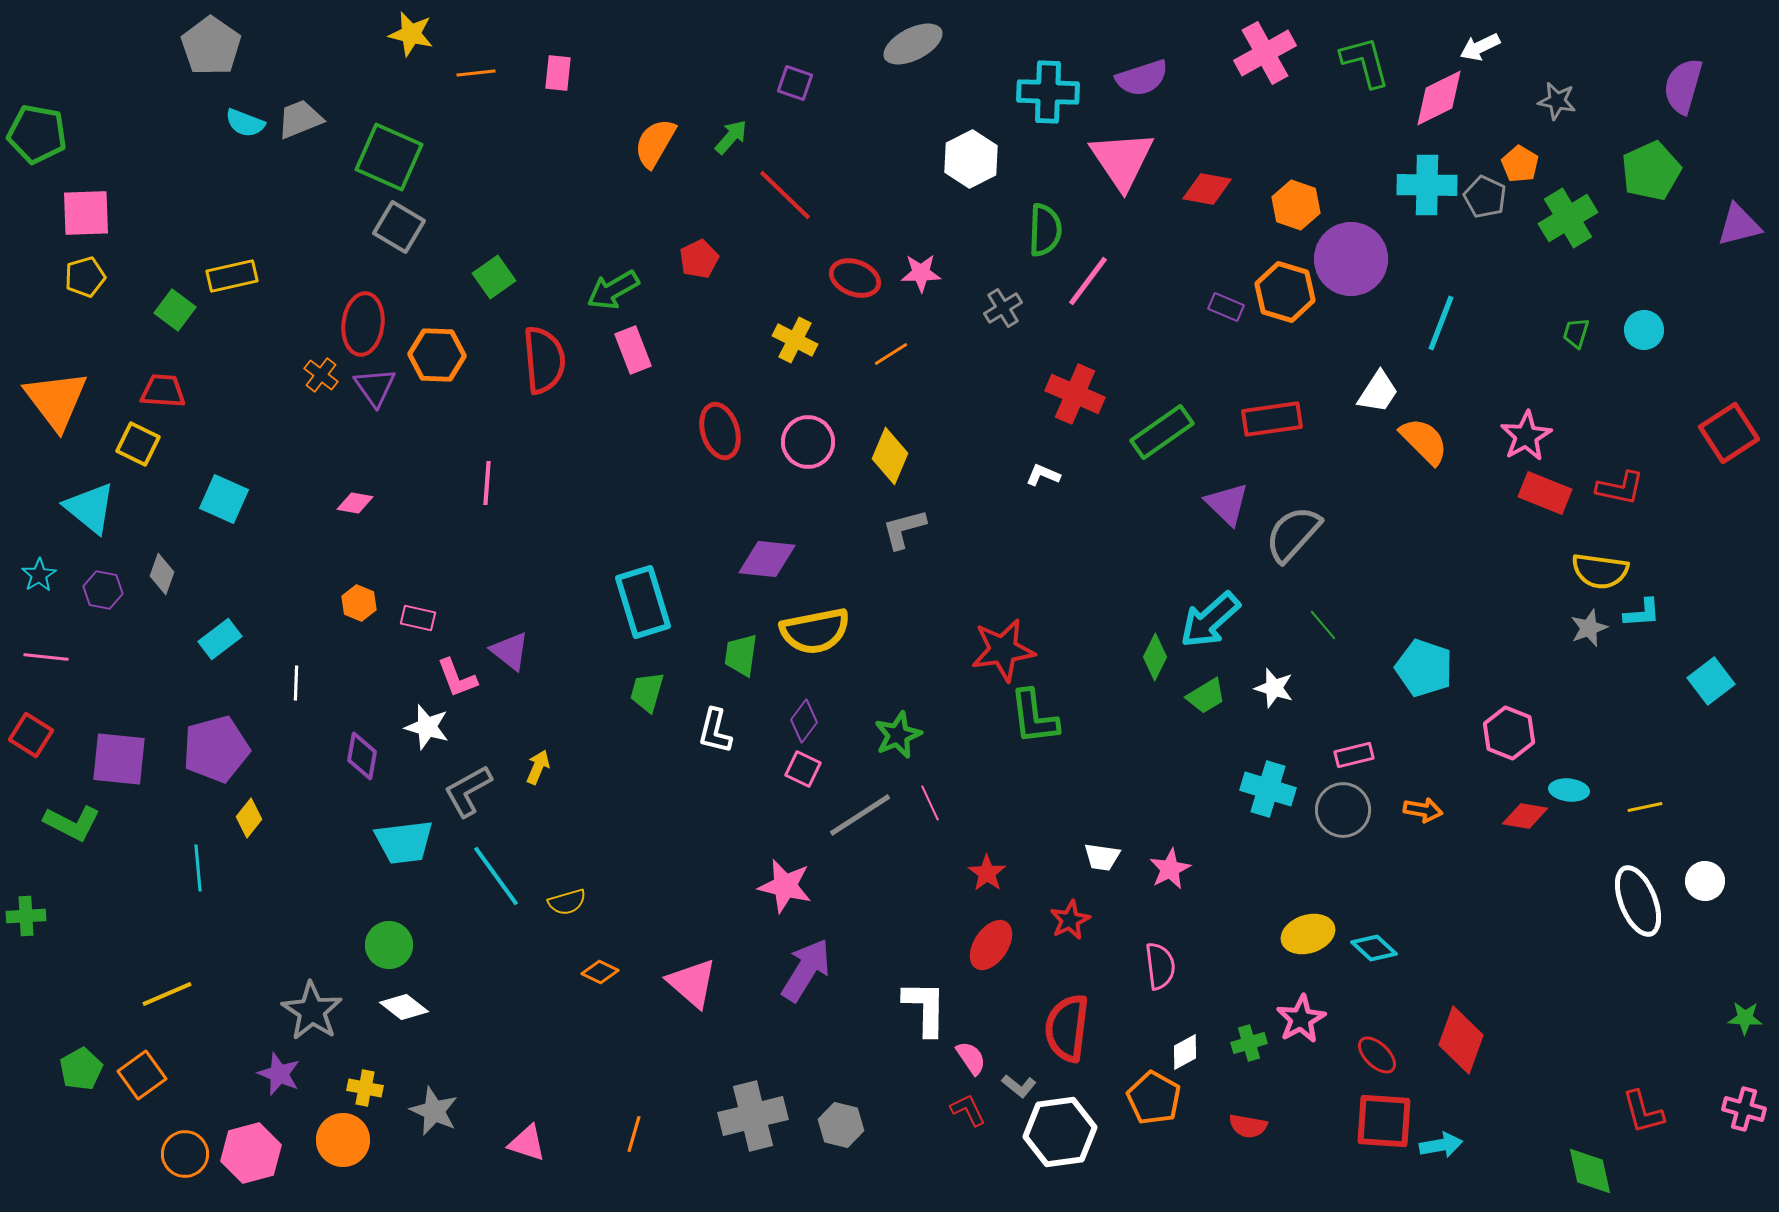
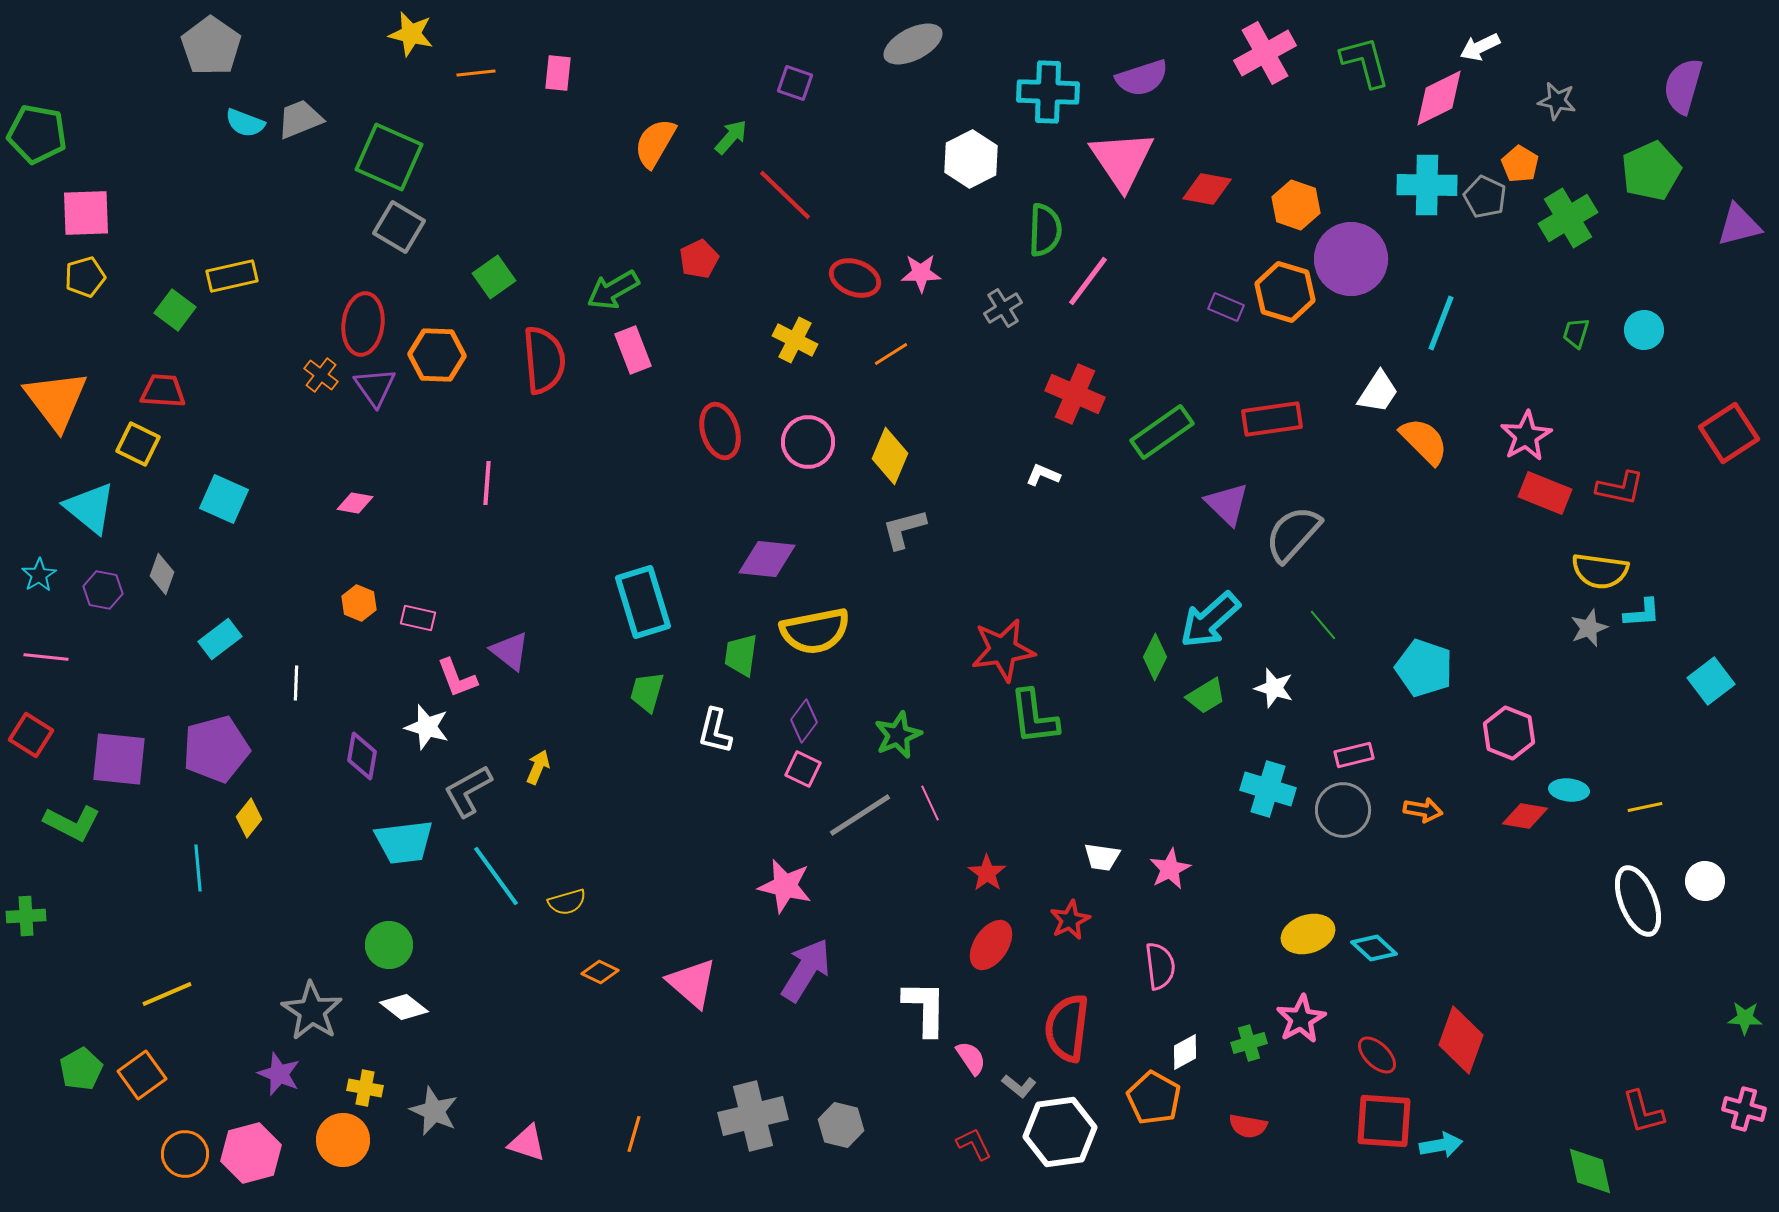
red L-shape at (968, 1110): moved 6 px right, 34 px down
